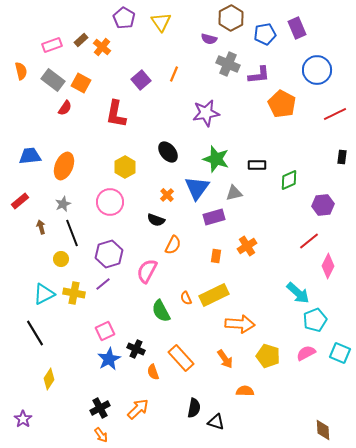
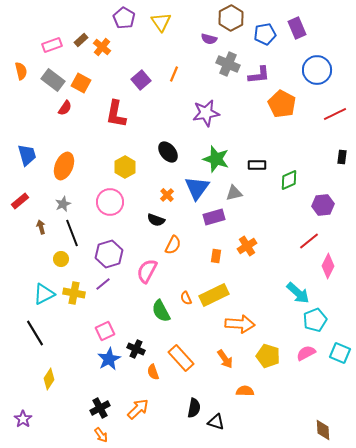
blue trapezoid at (30, 156): moved 3 px left, 1 px up; rotated 80 degrees clockwise
